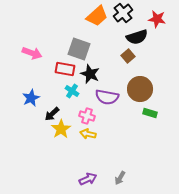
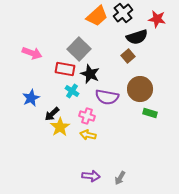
gray square: rotated 25 degrees clockwise
yellow star: moved 1 px left, 2 px up
yellow arrow: moved 1 px down
purple arrow: moved 3 px right, 3 px up; rotated 30 degrees clockwise
